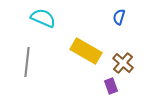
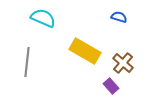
blue semicircle: rotated 91 degrees clockwise
yellow rectangle: moved 1 px left
purple rectangle: rotated 21 degrees counterclockwise
